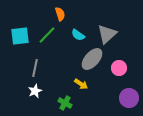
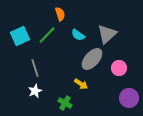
cyan square: rotated 18 degrees counterclockwise
gray line: rotated 30 degrees counterclockwise
